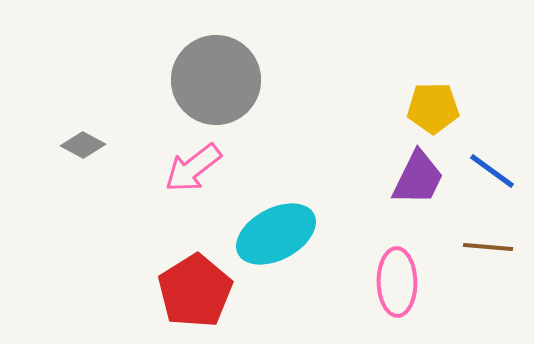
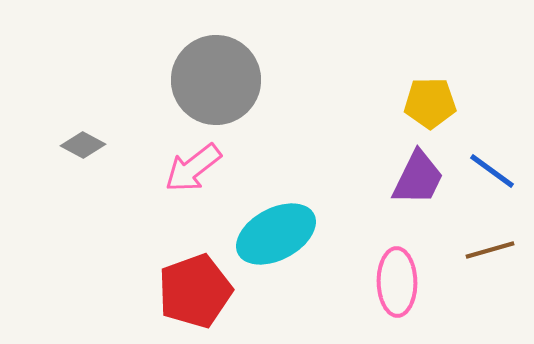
yellow pentagon: moved 3 px left, 5 px up
brown line: moved 2 px right, 3 px down; rotated 21 degrees counterclockwise
red pentagon: rotated 12 degrees clockwise
